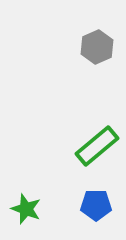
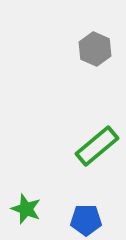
gray hexagon: moved 2 px left, 2 px down; rotated 12 degrees counterclockwise
blue pentagon: moved 10 px left, 15 px down
